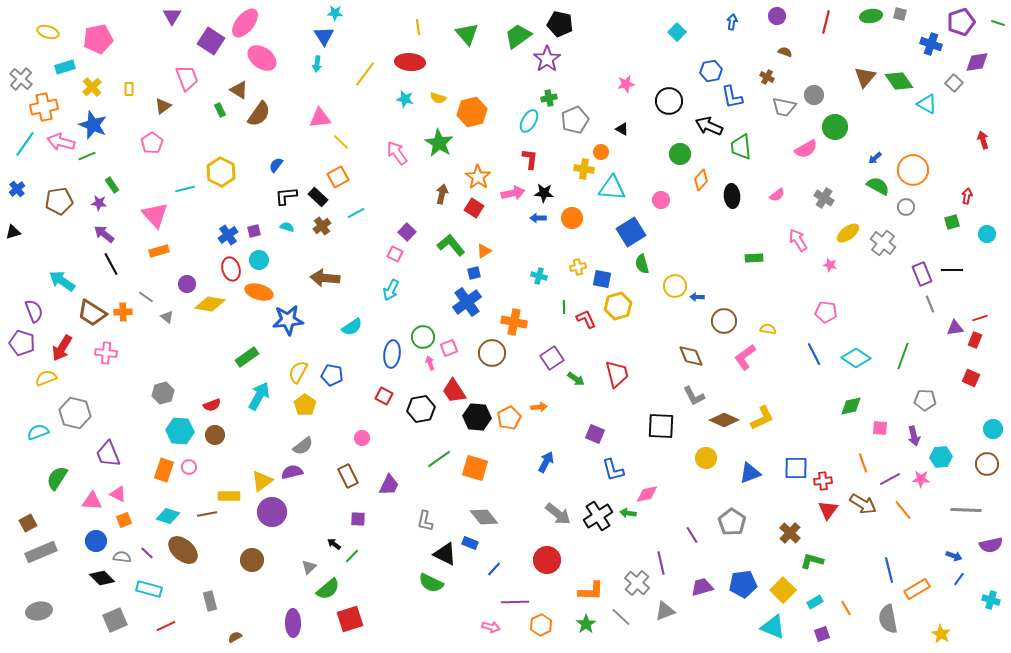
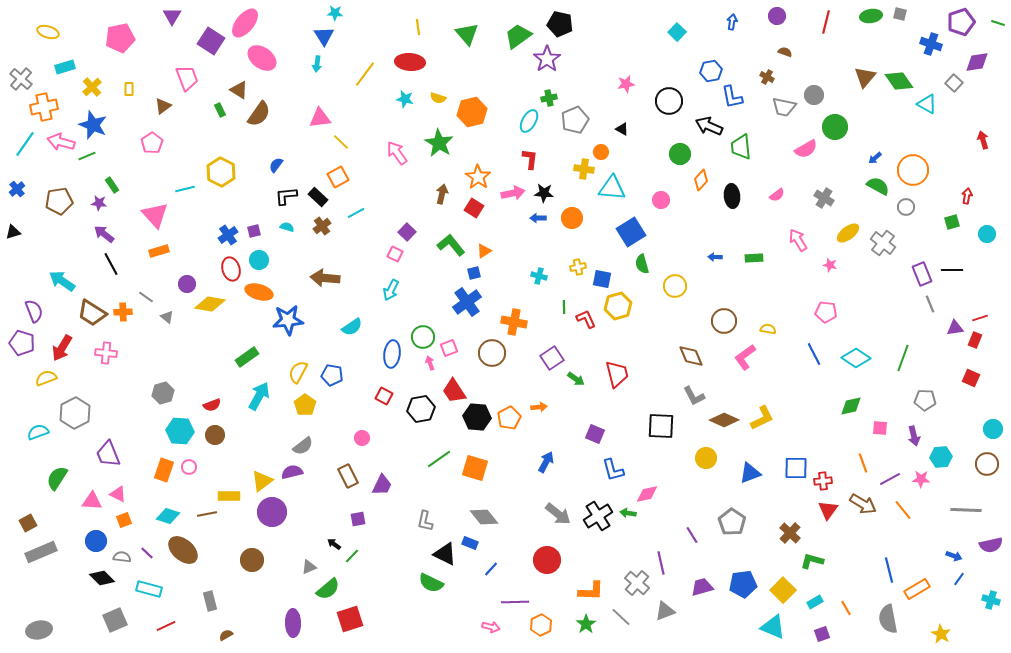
pink pentagon at (98, 39): moved 22 px right, 1 px up
blue arrow at (697, 297): moved 18 px right, 40 px up
green line at (903, 356): moved 2 px down
gray hexagon at (75, 413): rotated 20 degrees clockwise
purple trapezoid at (389, 485): moved 7 px left
purple square at (358, 519): rotated 14 degrees counterclockwise
gray triangle at (309, 567): rotated 21 degrees clockwise
blue line at (494, 569): moved 3 px left
gray ellipse at (39, 611): moved 19 px down
brown semicircle at (235, 637): moved 9 px left, 2 px up
